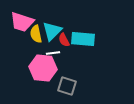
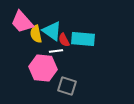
pink trapezoid: rotated 30 degrees clockwise
cyan triangle: rotated 40 degrees counterclockwise
white line: moved 3 px right, 2 px up
